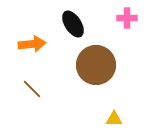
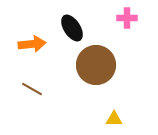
black ellipse: moved 1 px left, 4 px down
brown line: rotated 15 degrees counterclockwise
